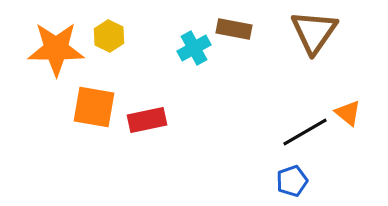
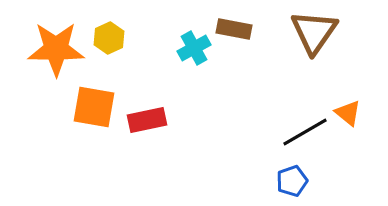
yellow hexagon: moved 2 px down; rotated 8 degrees clockwise
